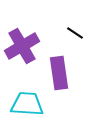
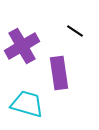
black line: moved 2 px up
cyan trapezoid: rotated 12 degrees clockwise
